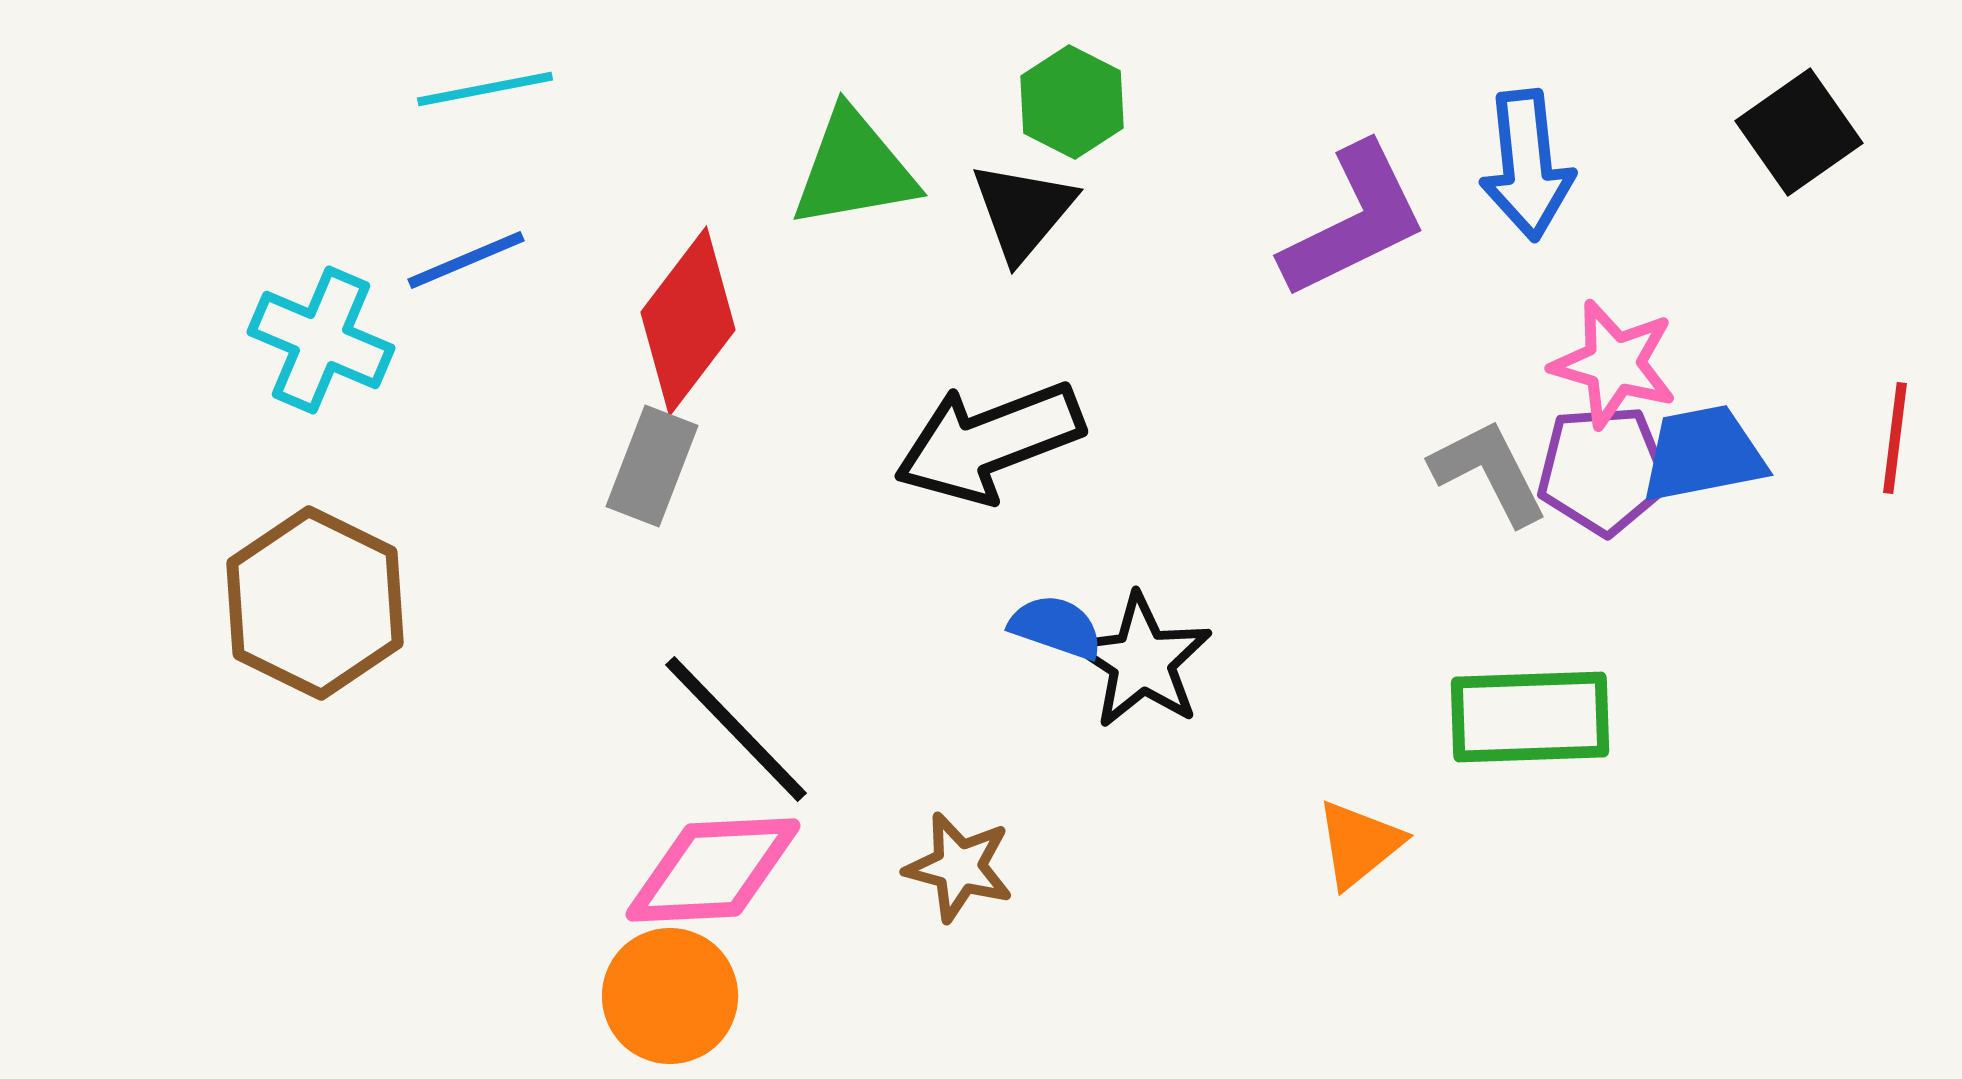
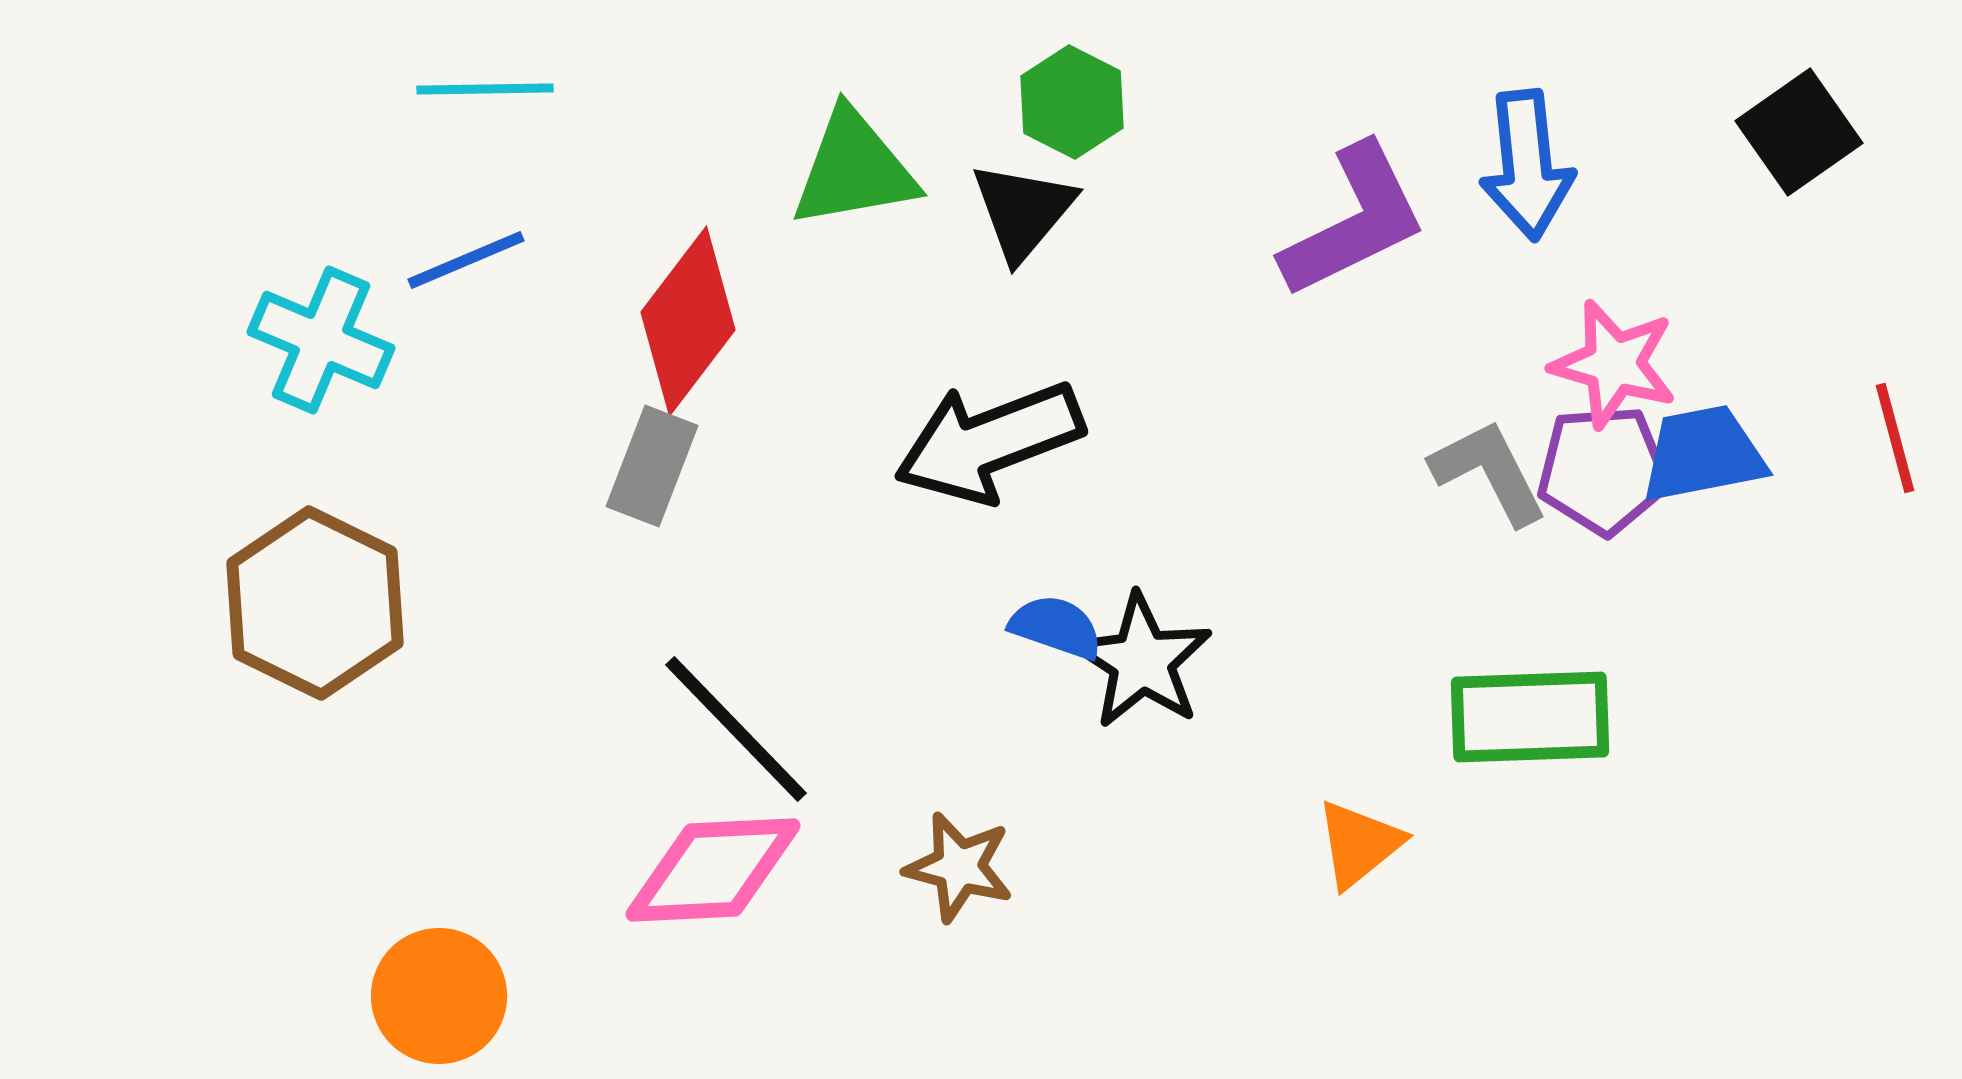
cyan line: rotated 10 degrees clockwise
red line: rotated 22 degrees counterclockwise
orange circle: moved 231 px left
